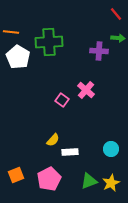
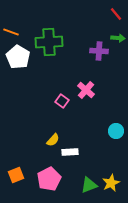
orange line: rotated 14 degrees clockwise
pink square: moved 1 px down
cyan circle: moved 5 px right, 18 px up
green triangle: moved 4 px down
